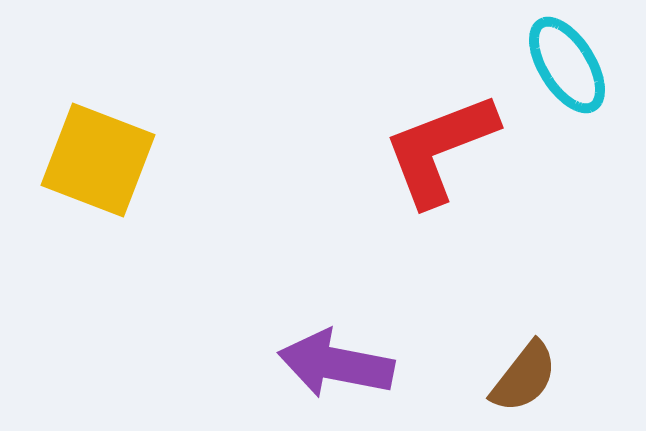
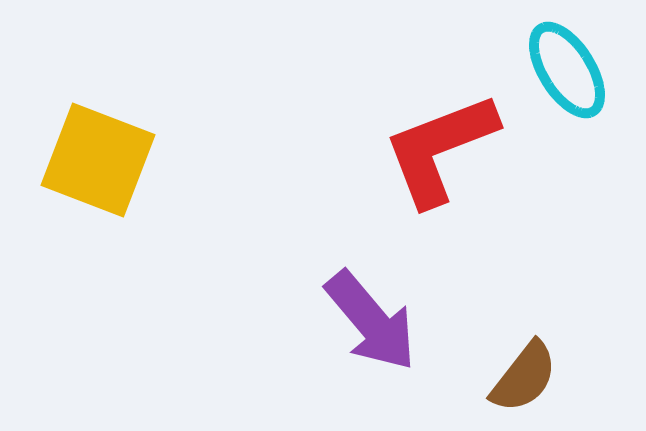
cyan ellipse: moved 5 px down
purple arrow: moved 35 px right, 43 px up; rotated 141 degrees counterclockwise
